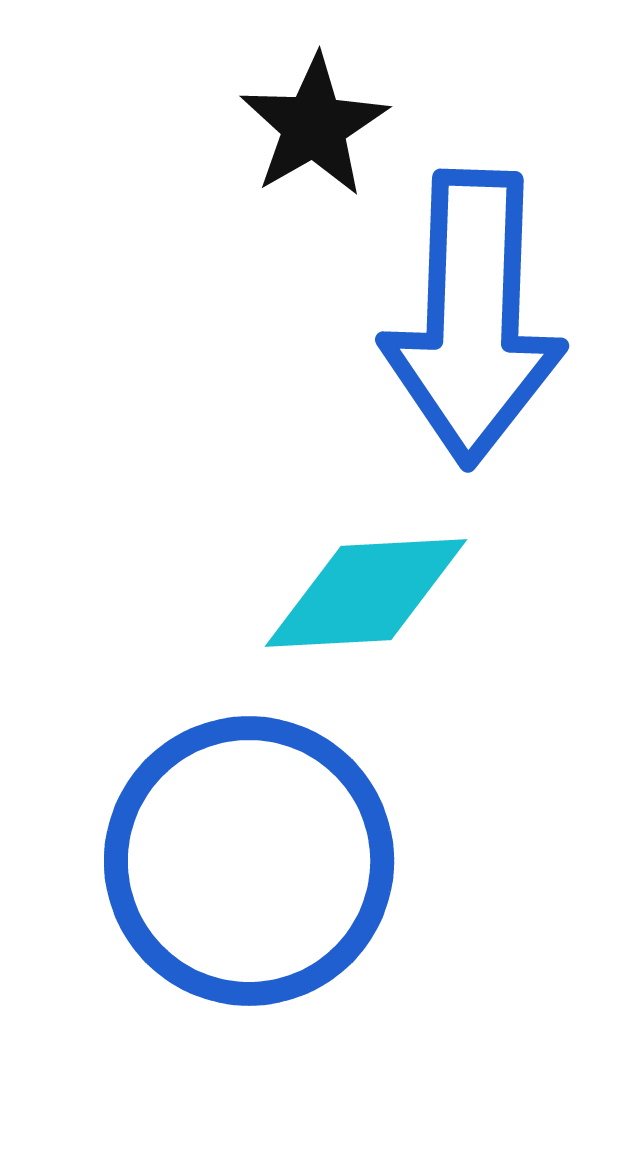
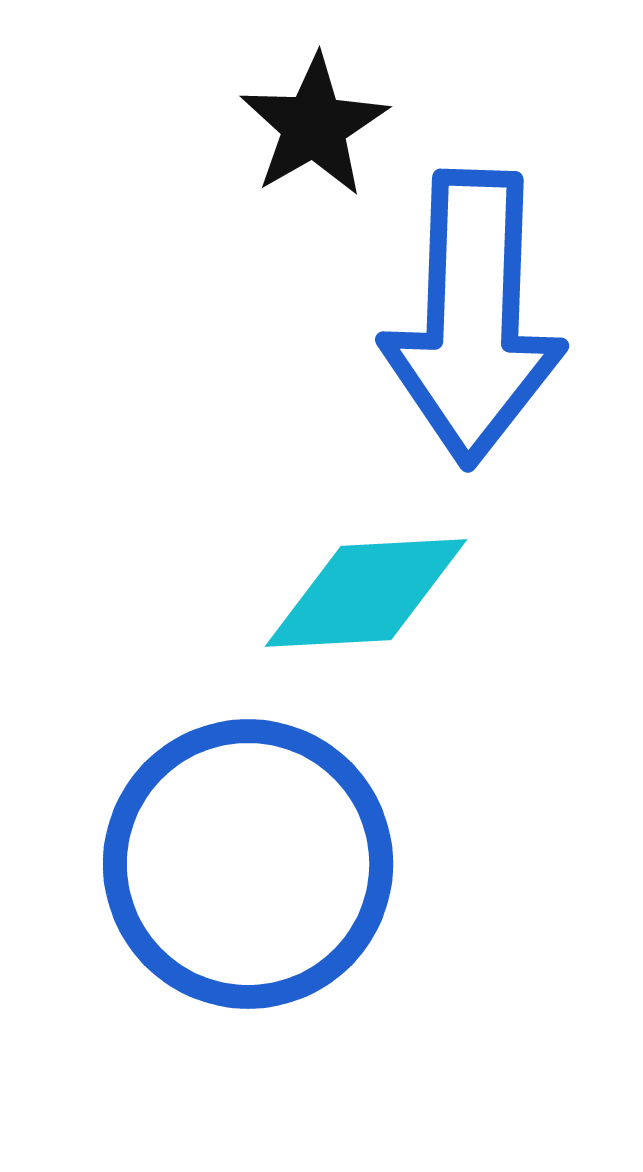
blue circle: moved 1 px left, 3 px down
